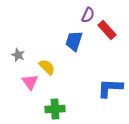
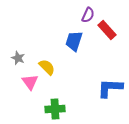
gray star: moved 3 px down
